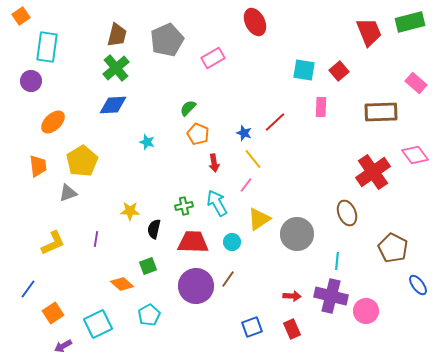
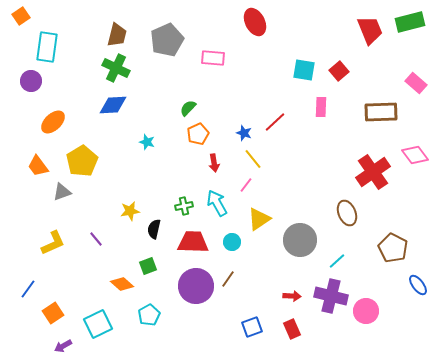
red trapezoid at (369, 32): moved 1 px right, 2 px up
pink rectangle at (213, 58): rotated 35 degrees clockwise
green cross at (116, 68): rotated 24 degrees counterclockwise
orange pentagon at (198, 134): rotated 25 degrees clockwise
orange trapezoid at (38, 166): rotated 150 degrees clockwise
gray triangle at (68, 193): moved 6 px left, 1 px up
yellow star at (130, 211): rotated 12 degrees counterclockwise
gray circle at (297, 234): moved 3 px right, 6 px down
purple line at (96, 239): rotated 49 degrees counterclockwise
cyan line at (337, 261): rotated 42 degrees clockwise
